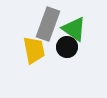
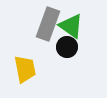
green triangle: moved 3 px left, 3 px up
yellow trapezoid: moved 9 px left, 19 px down
